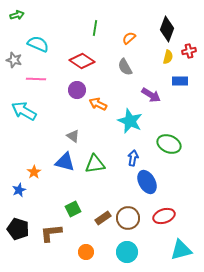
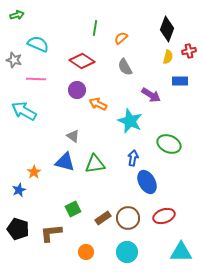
orange semicircle: moved 8 px left
cyan triangle: moved 2 px down; rotated 15 degrees clockwise
